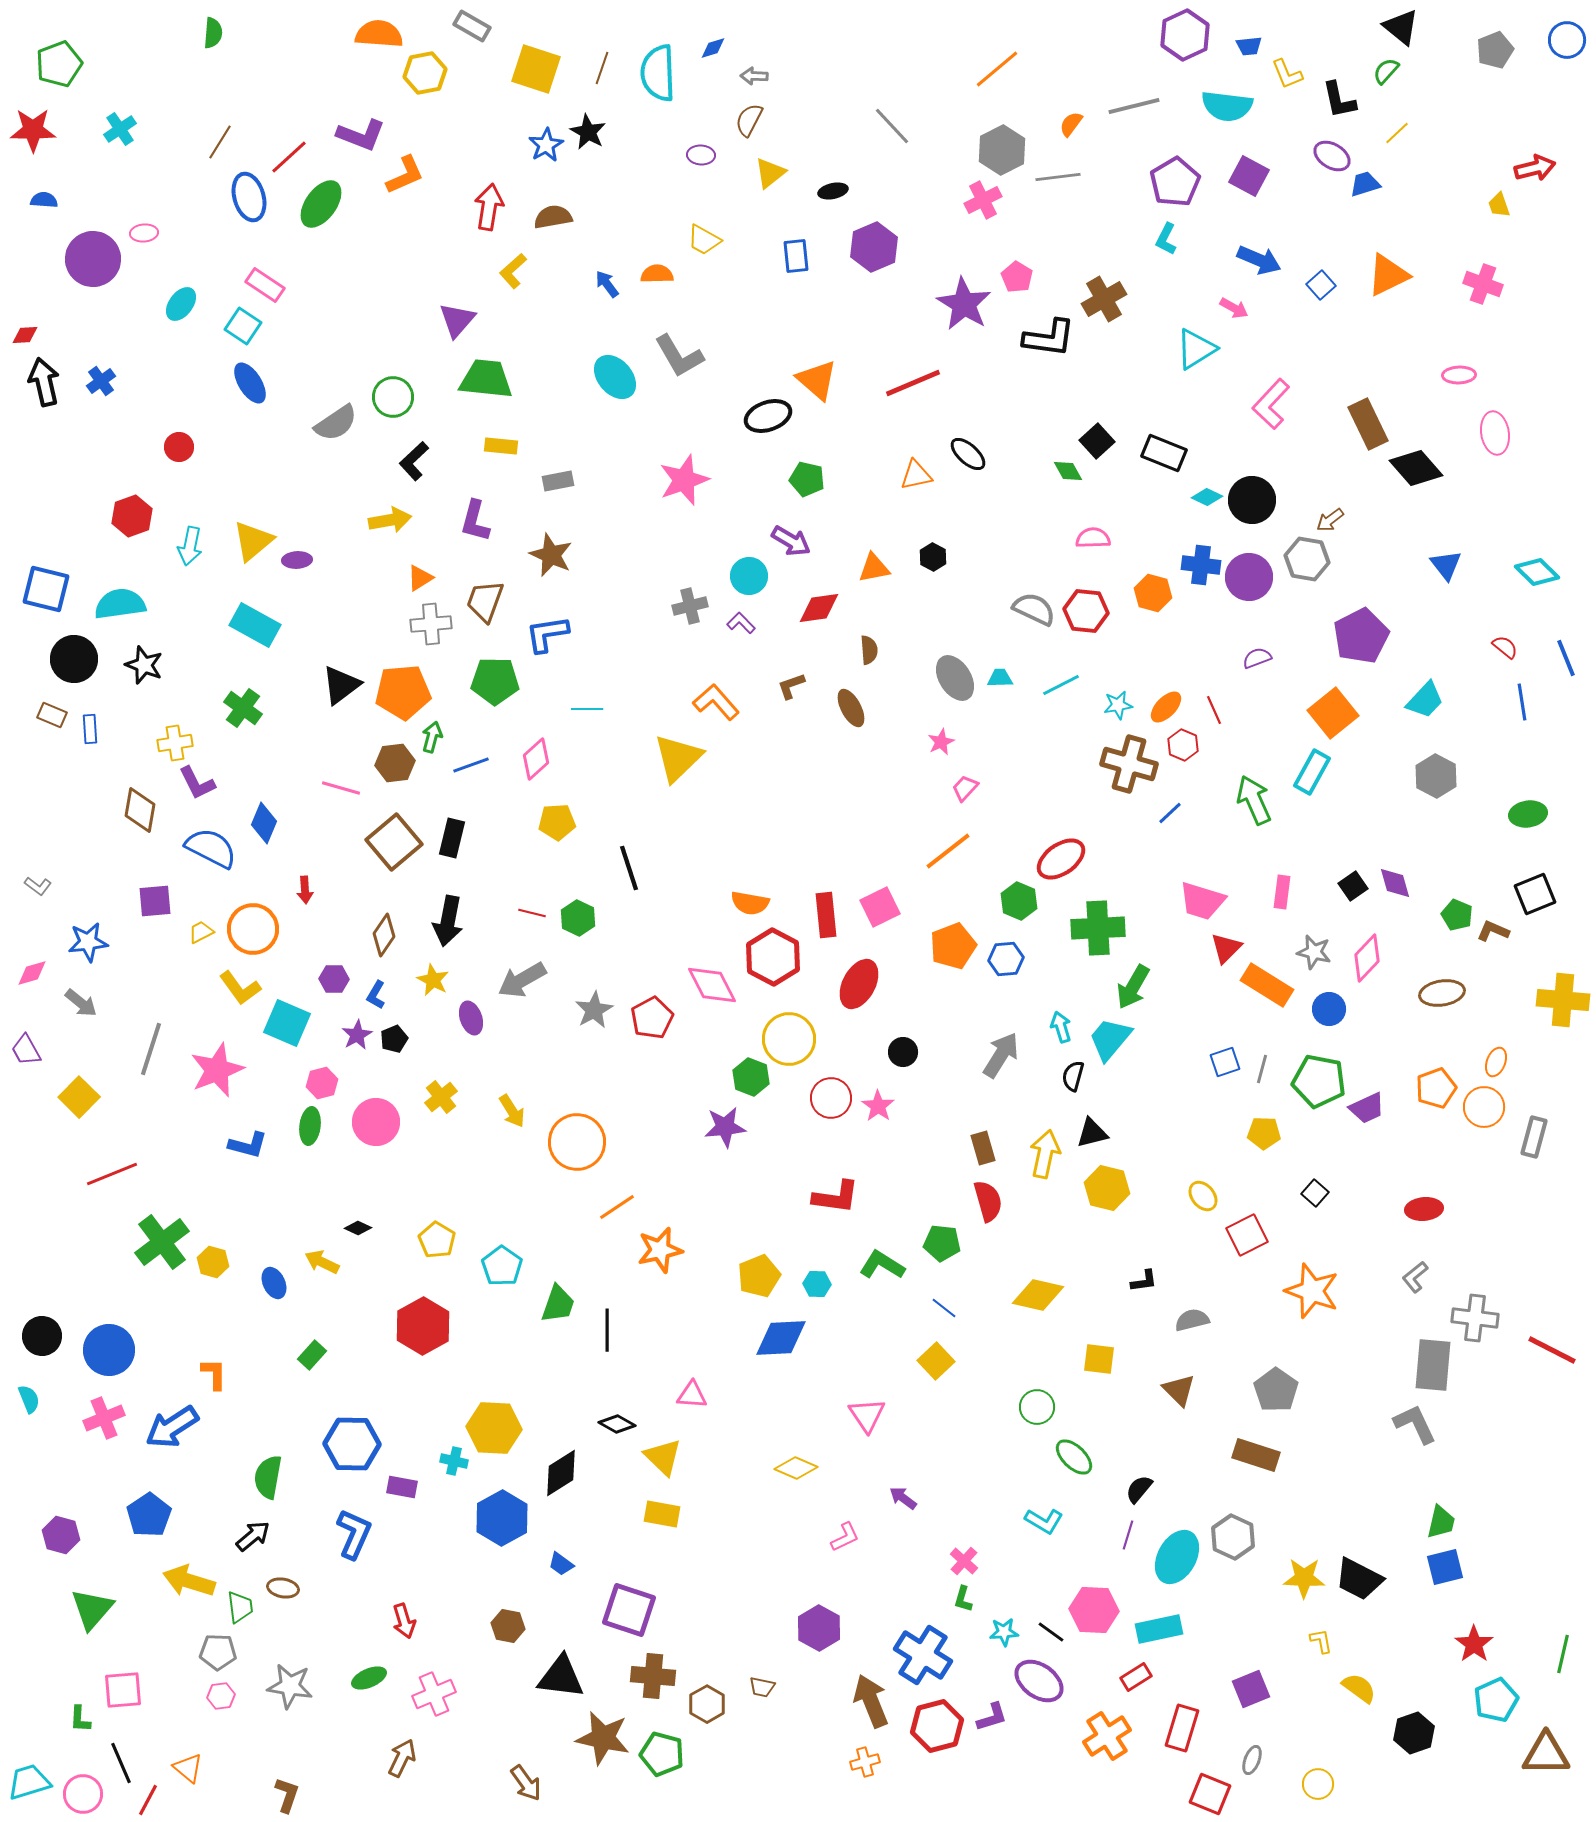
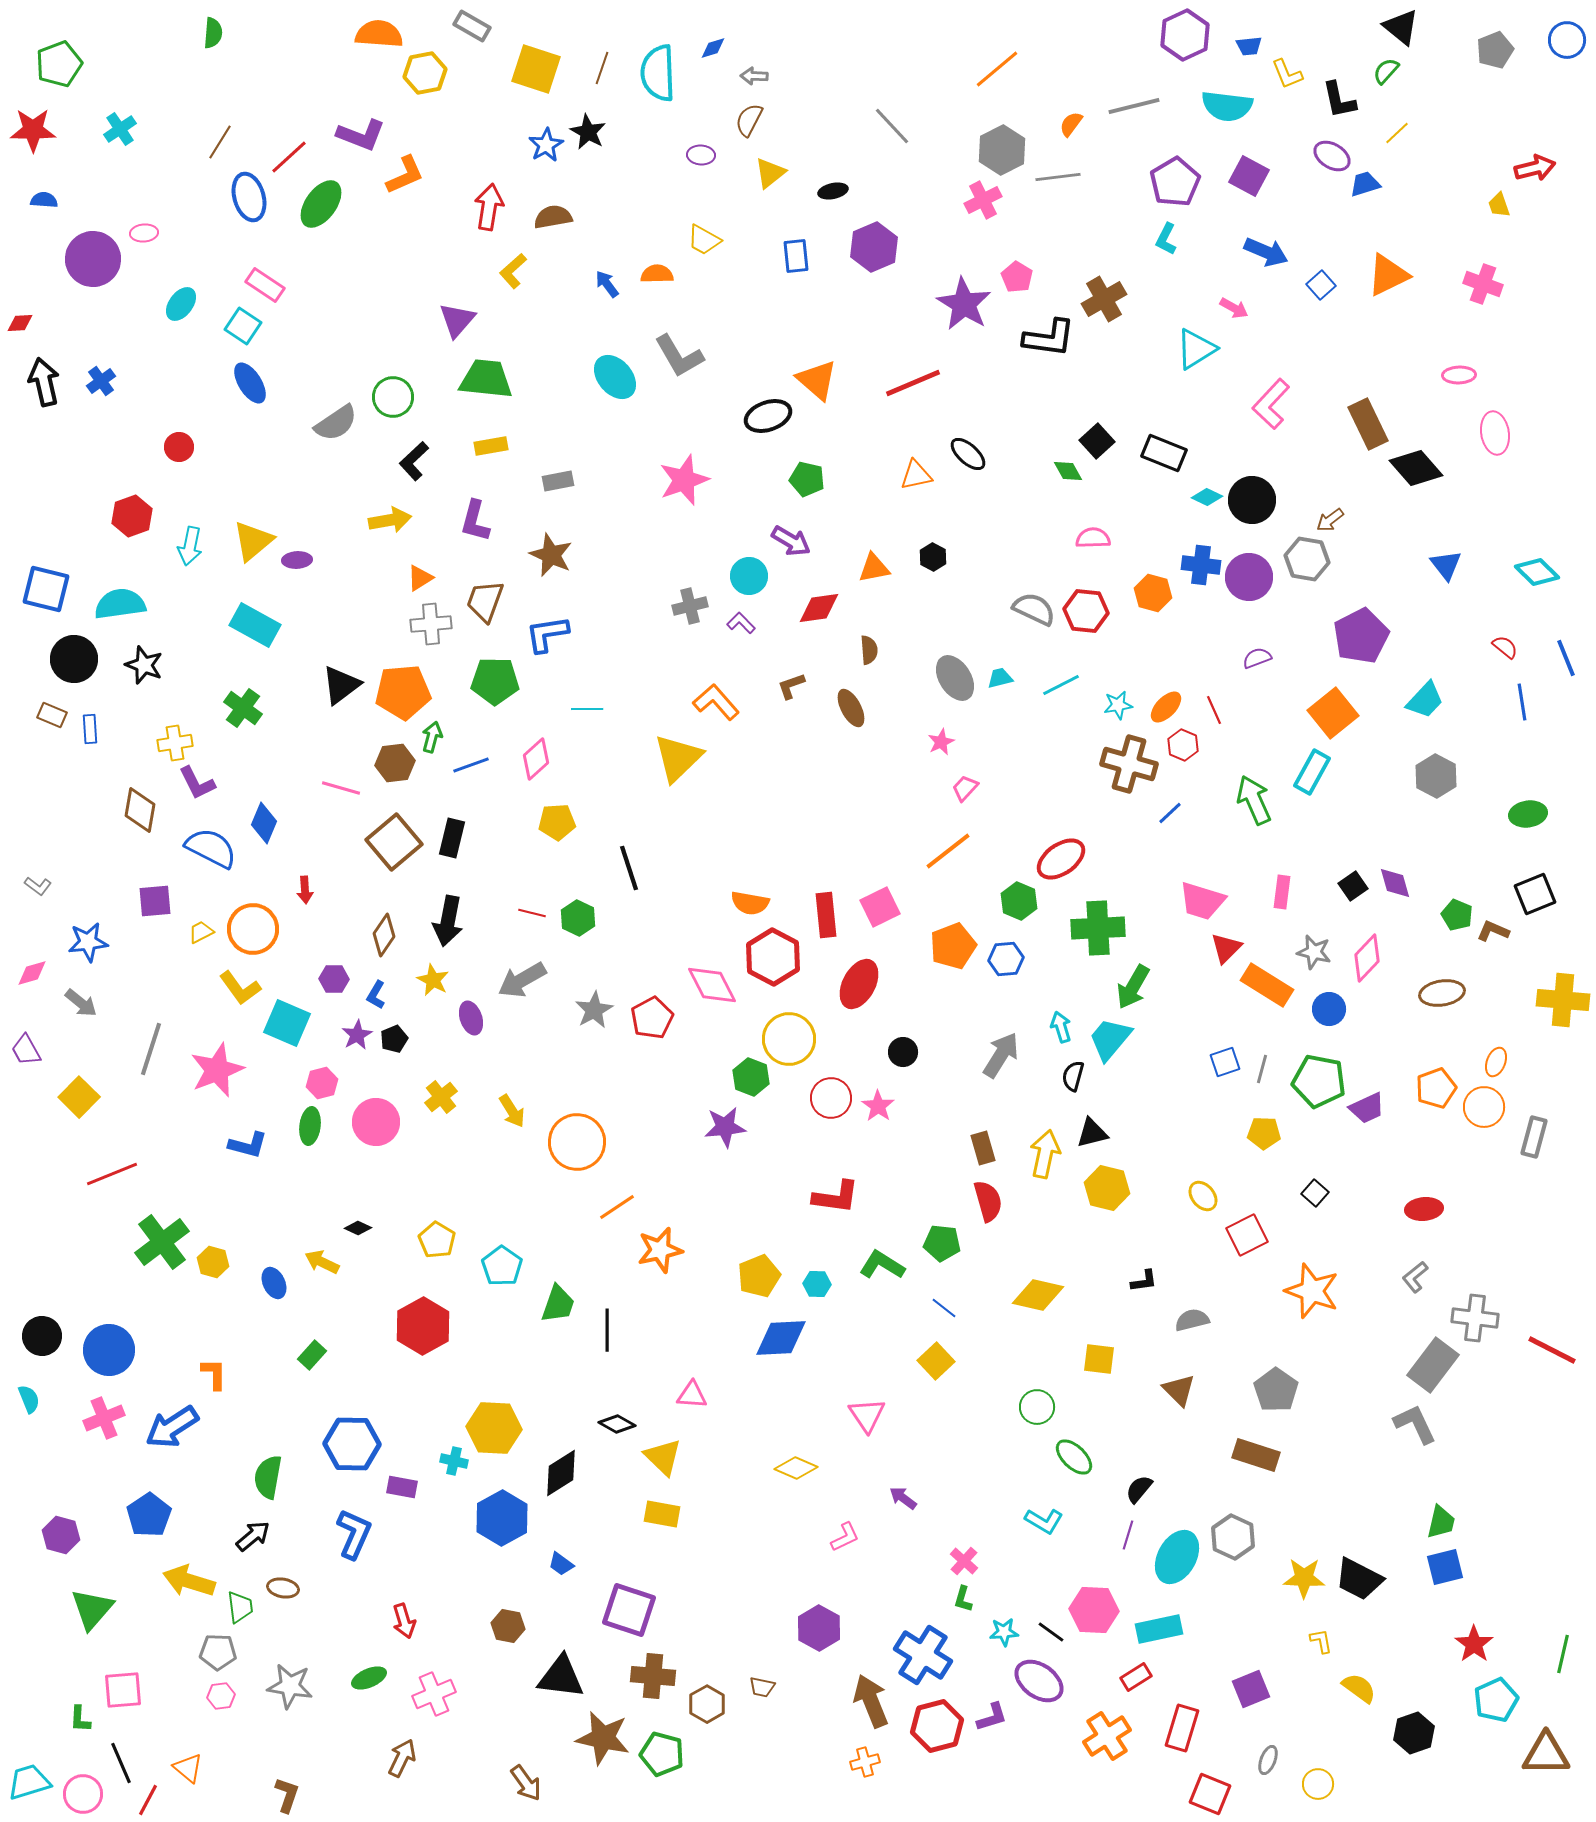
blue arrow at (1259, 260): moved 7 px right, 8 px up
red diamond at (25, 335): moved 5 px left, 12 px up
yellow rectangle at (501, 446): moved 10 px left; rotated 16 degrees counterclockwise
cyan trapezoid at (1000, 678): rotated 12 degrees counterclockwise
gray rectangle at (1433, 1365): rotated 32 degrees clockwise
gray ellipse at (1252, 1760): moved 16 px right
